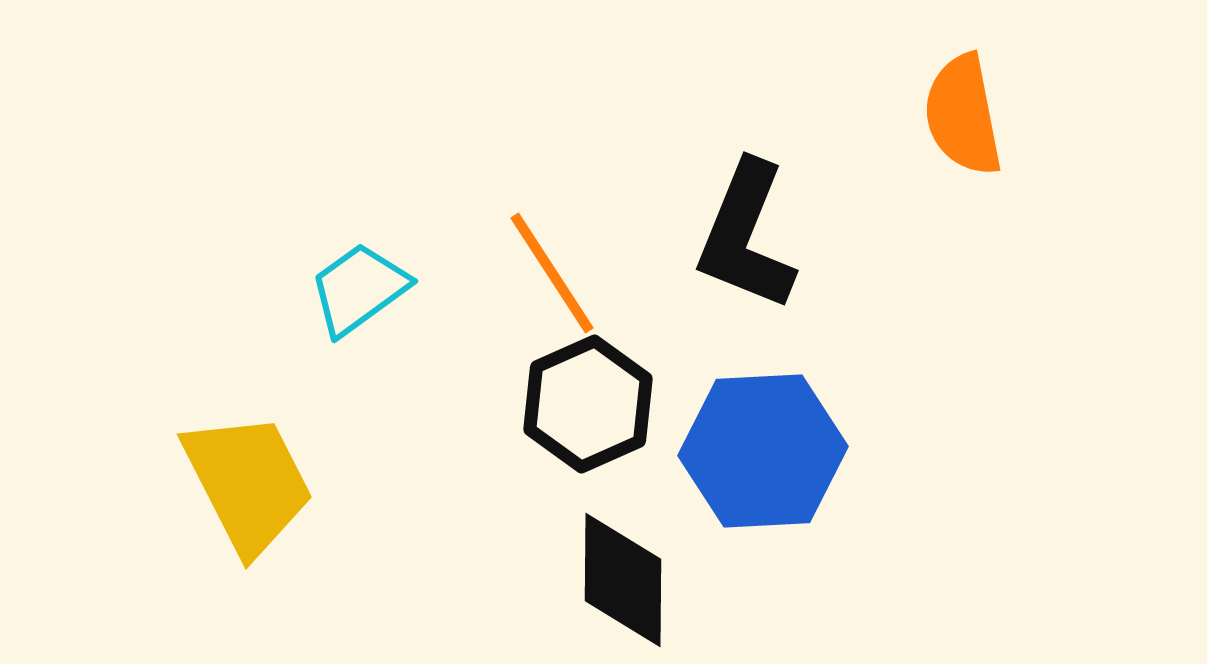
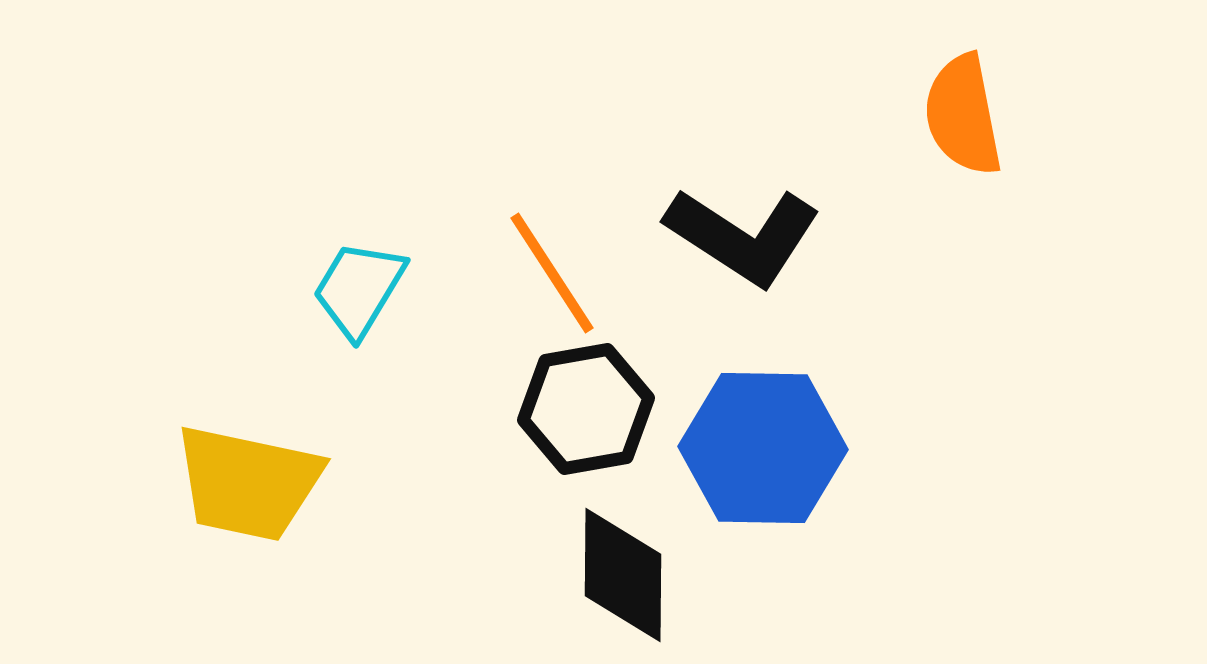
black L-shape: moved 3 px left; rotated 79 degrees counterclockwise
cyan trapezoid: rotated 23 degrees counterclockwise
black hexagon: moved 2 px left, 5 px down; rotated 14 degrees clockwise
blue hexagon: moved 3 px up; rotated 4 degrees clockwise
yellow trapezoid: rotated 129 degrees clockwise
black diamond: moved 5 px up
